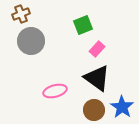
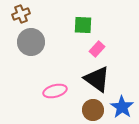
green square: rotated 24 degrees clockwise
gray circle: moved 1 px down
black triangle: moved 1 px down
brown circle: moved 1 px left
